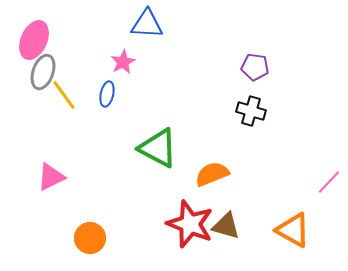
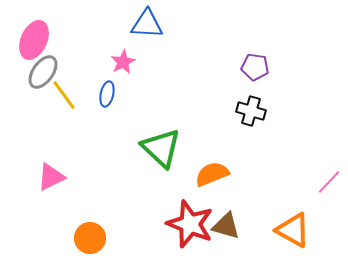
gray ellipse: rotated 16 degrees clockwise
green triangle: moved 3 px right; rotated 15 degrees clockwise
